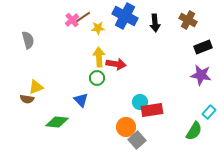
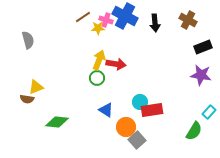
pink cross: moved 34 px right; rotated 32 degrees counterclockwise
yellow arrow: moved 3 px down; rotated 24 degrees clockwise
blue triangle: moved 25 px right, 10 px down; rotated 14 degrees counterclockwise
